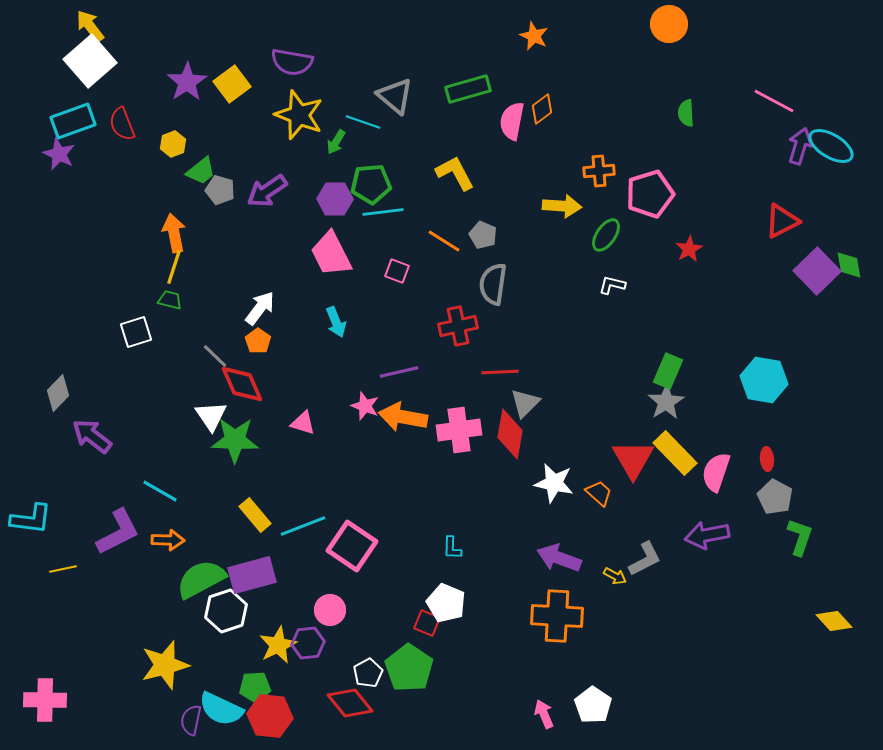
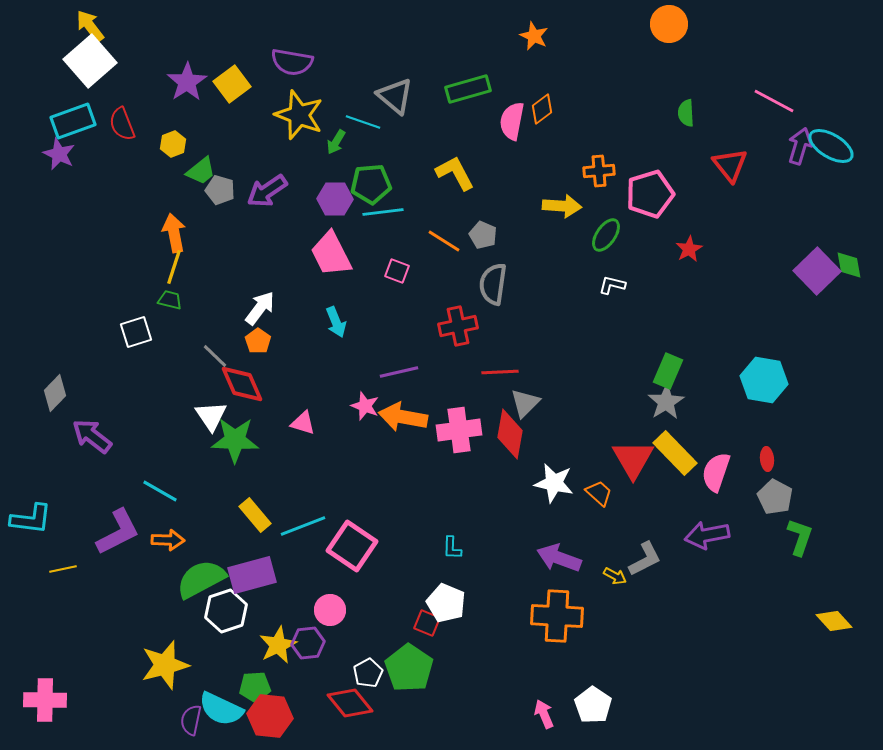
red triangle at (782, 221): moved 52 px left, 56 px up; rotated 42 degrees counterclockwise
gray diamond at (58, 393): moved 3 px left
